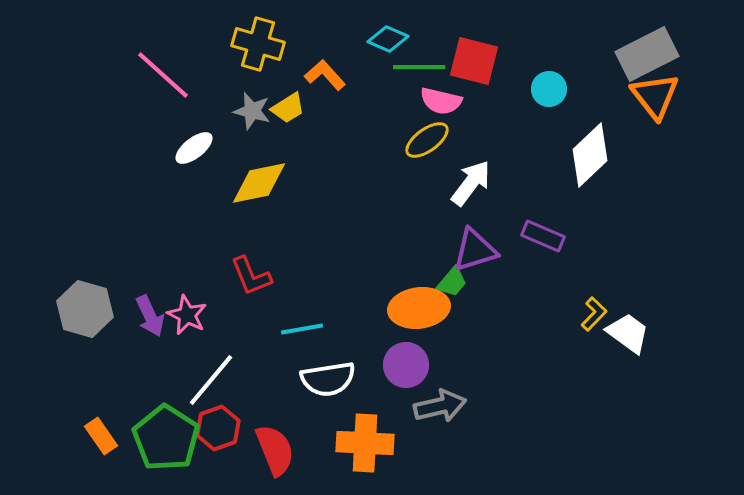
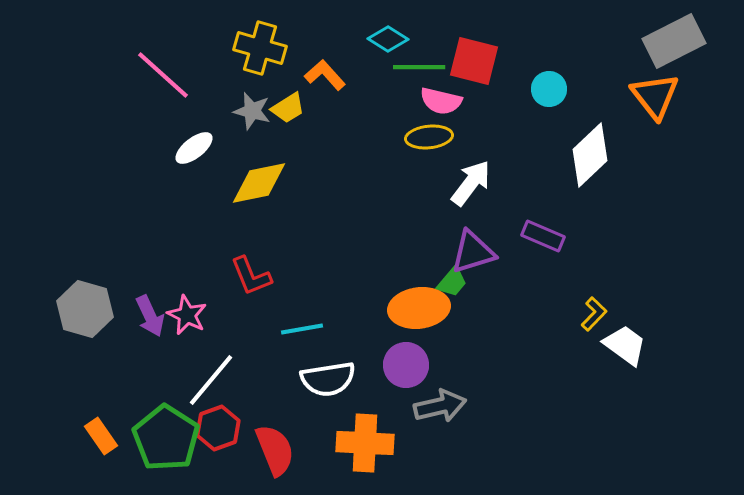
cyan diamond: rotated 9 degrees clockwise
yellow cross: moved 2 px right, 4 px down
gray rectangle: moved 27 px right, 13 px up
yellow ellipse: moved 2 px right, 3 px up; rotated 30 degrees clockwise
purple triangle: moved 2 px left, 2 px down
white trapezoid: moved 3 px left, 12 px down
